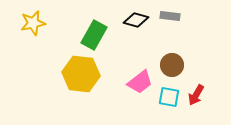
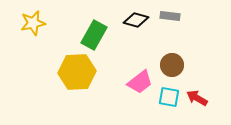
yellow hexagon: moved 4 px left, 2 px up; rotated 9 degrees counterclockwise
red arrow: moved 1 px right, 3 px down; rotated 90 degrees clockwise
